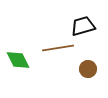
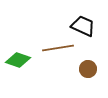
black trapezoid: rotated 40 degrees clockwise
green diamond: rotated 45 degrees counterclockwise
